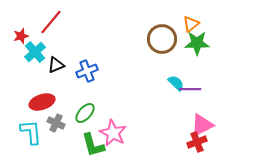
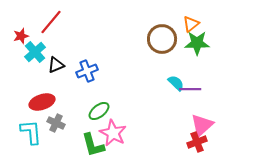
green ellipse: moved 14 px right, 2 px up; rotated 10 degrees clockwise
pink triangle: rotated 15 degrees counterclockwise
